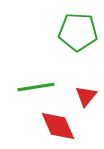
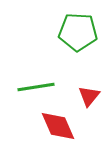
red triangle: moved 3 px right
